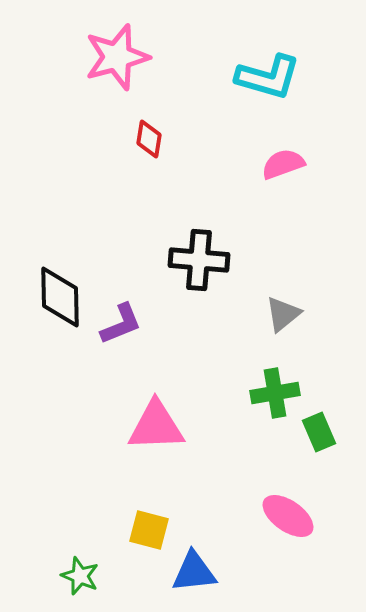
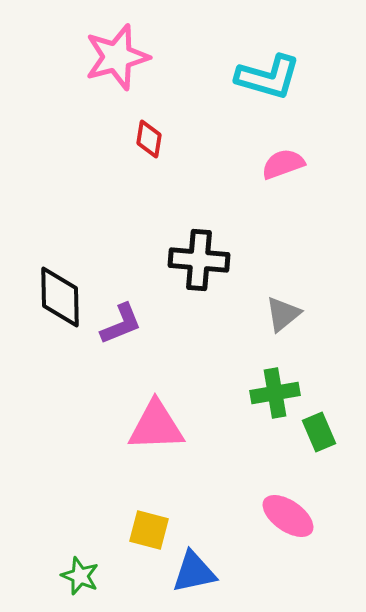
blue triangle: rotated 6 degrees counterclockwise
